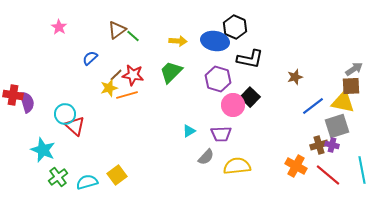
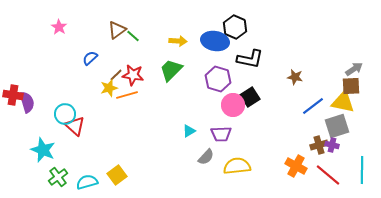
green trapezoid: moved 2 px up
brown star: rotated 28 degrees clockwise
black square: rotated 12 degrees clockwise
cyan line: rotated 12 degrees clockwise
